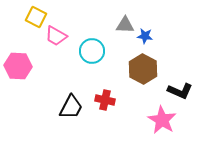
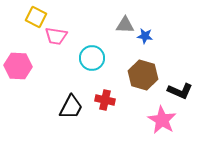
pink trapezoid: rotated 20 degrees counterclockwise
cyan circle: moved 7 px down
brown hexagon: moved 6 px down; rotated 12 degrees counterclockwise
